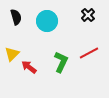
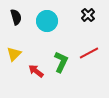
yellow triangle: moved 2 px right
red arrow: moved 7 px right, 4 px down
